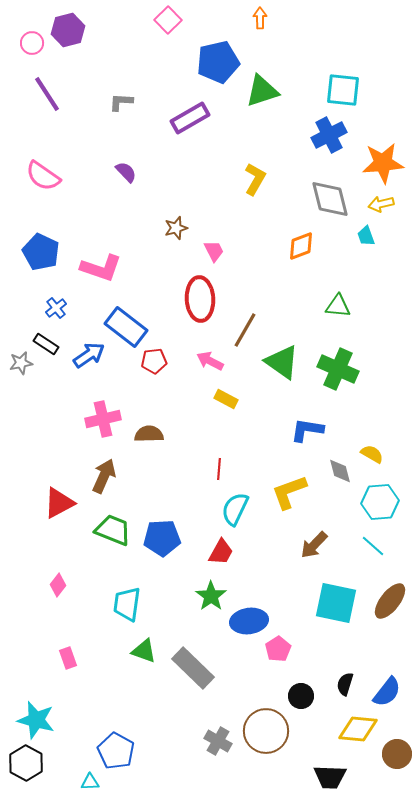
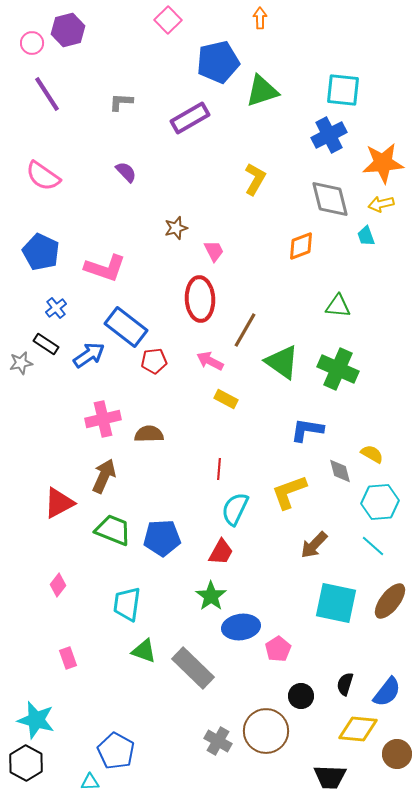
pink L-shape at (101, 268): moved 4 px right
blue ellipse at (249, 621): moved 8 px left, 6 px down
